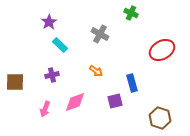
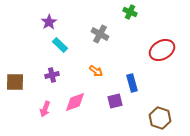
green cross: moved 1 px left, 1 px up
